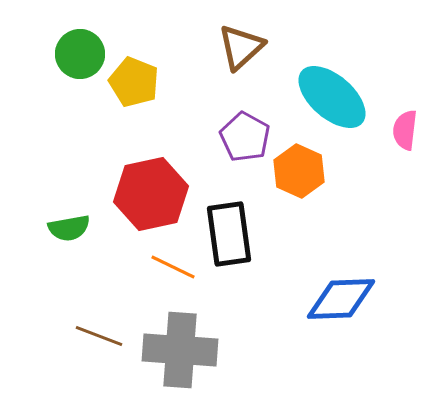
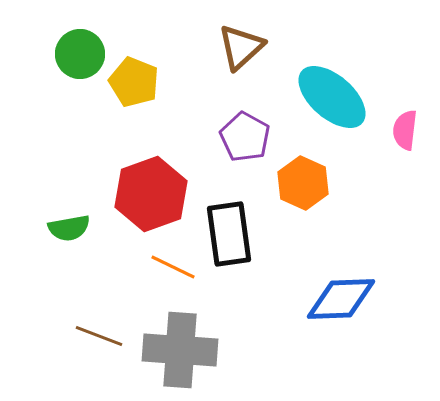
orange hexagon: moved 4 px right, 12 px down
red hexagon: rotated 8 degrees counterclockwise
